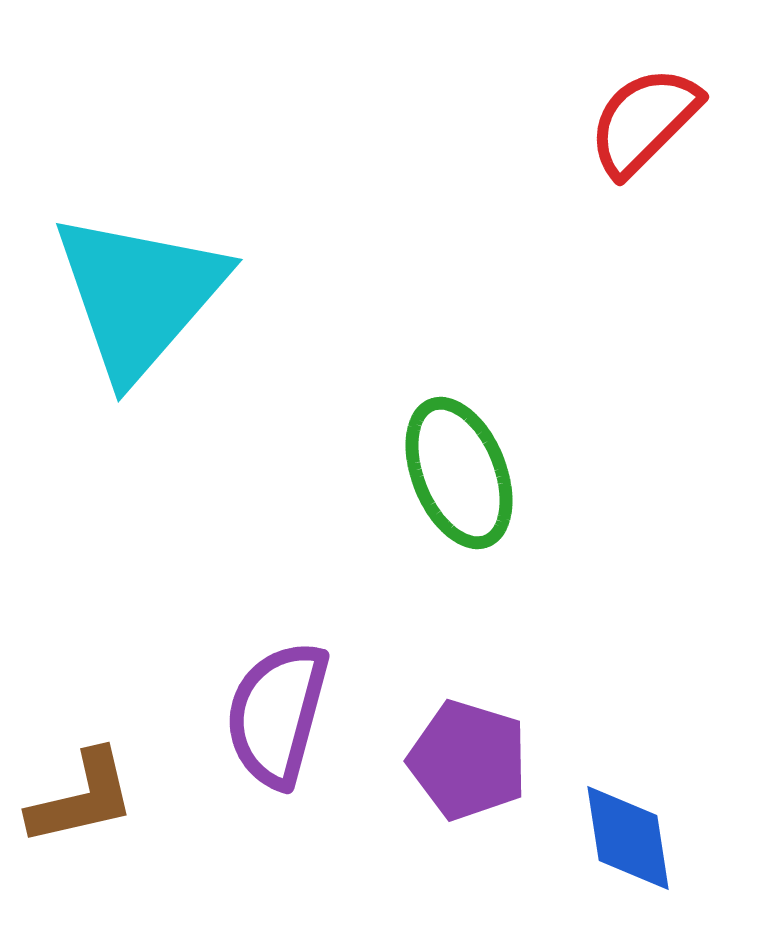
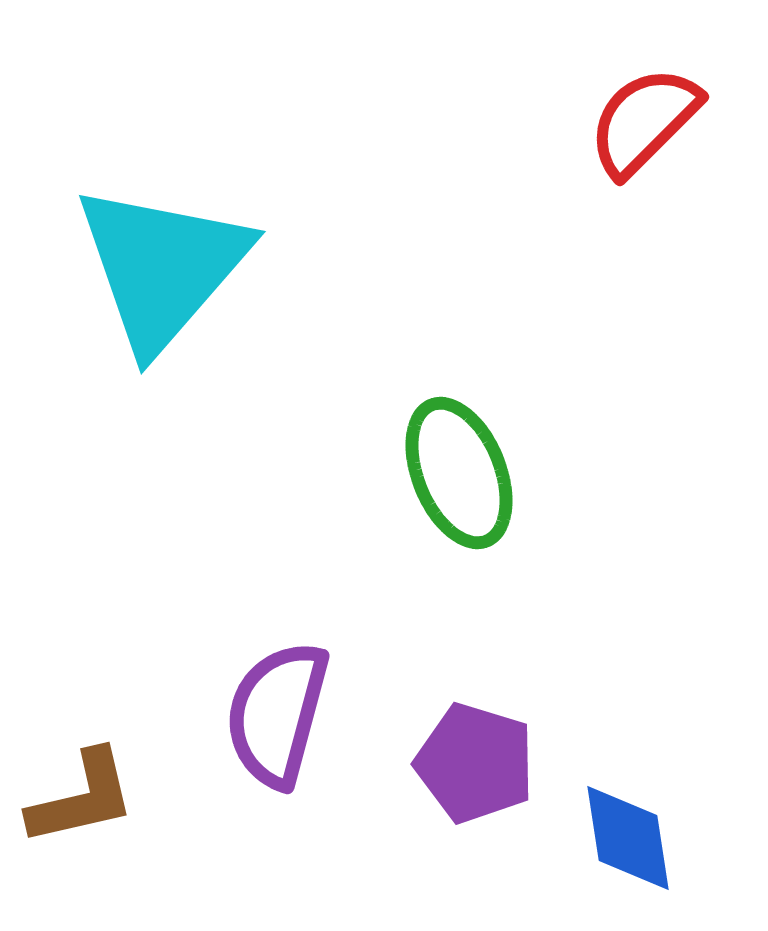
cyan triangle: moved 23 px right, 28 px up
purple pentagon: moved 7 px right, 3 px down
